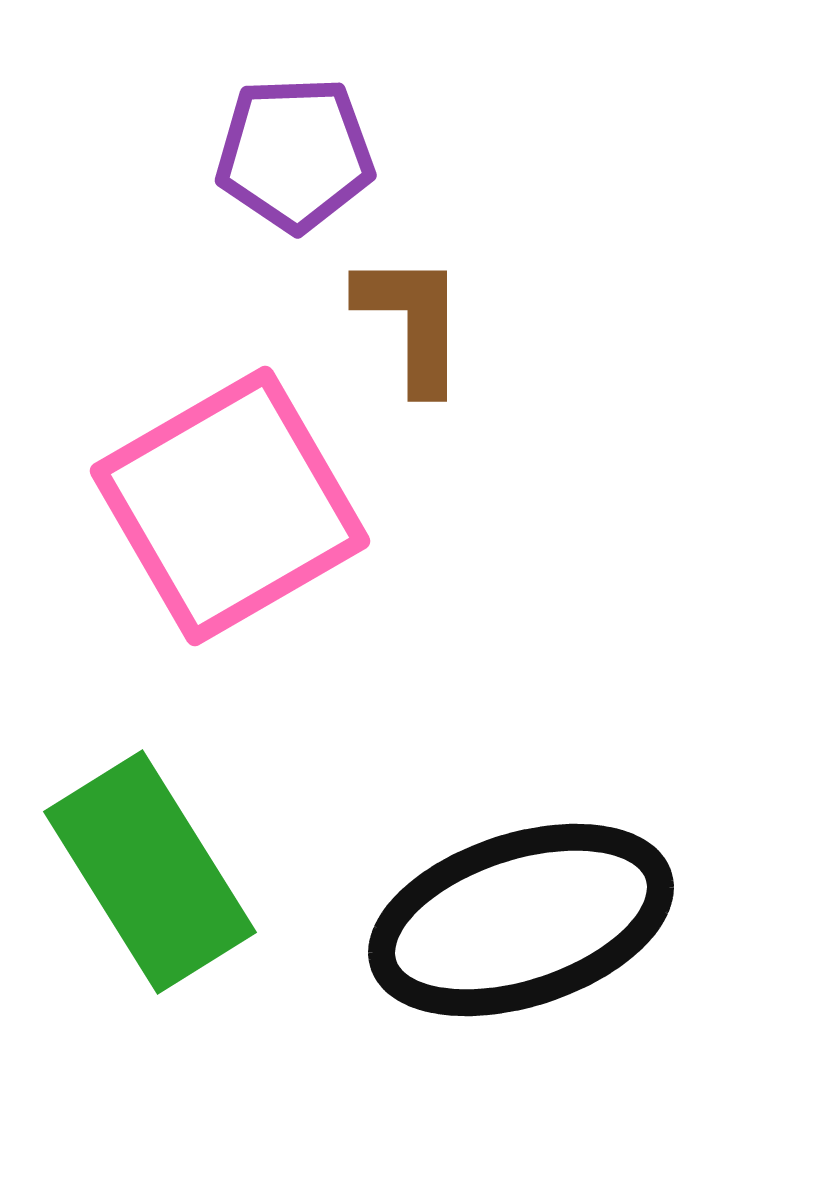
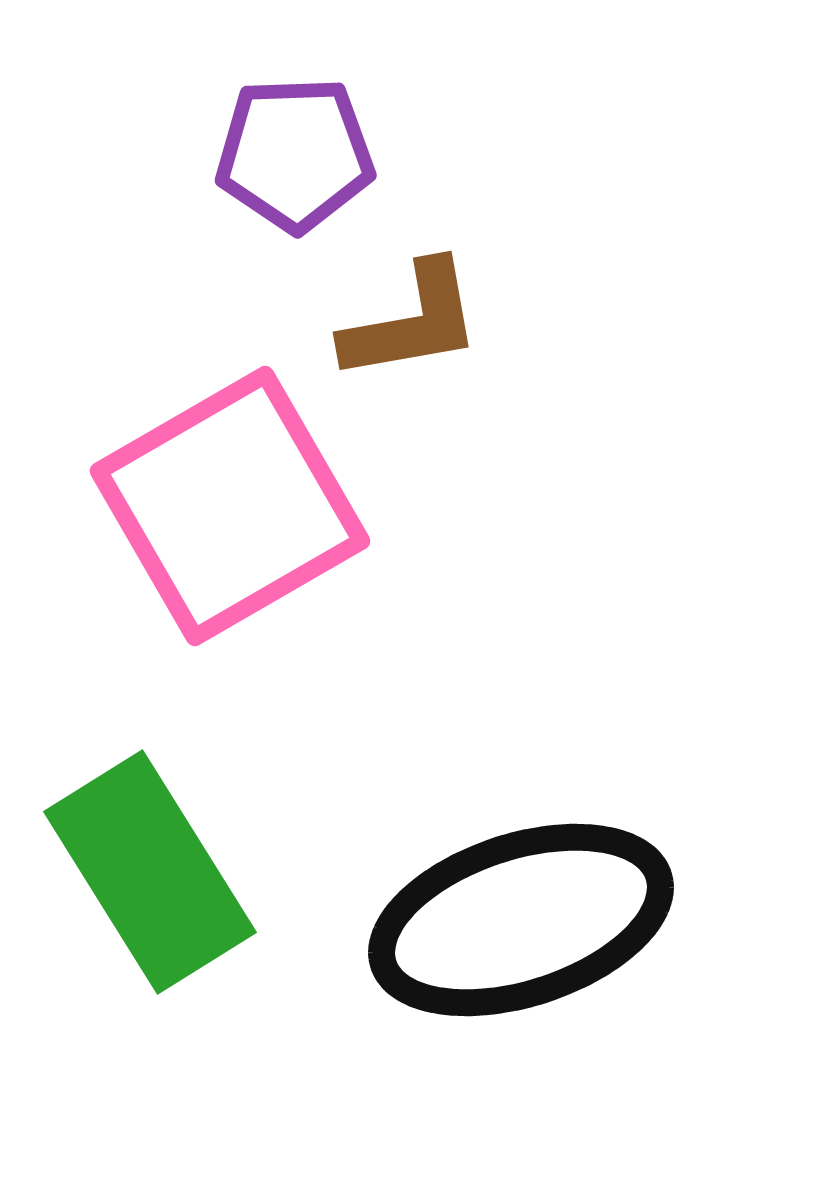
brown L-shape: rotated 80 degrees clockwise
